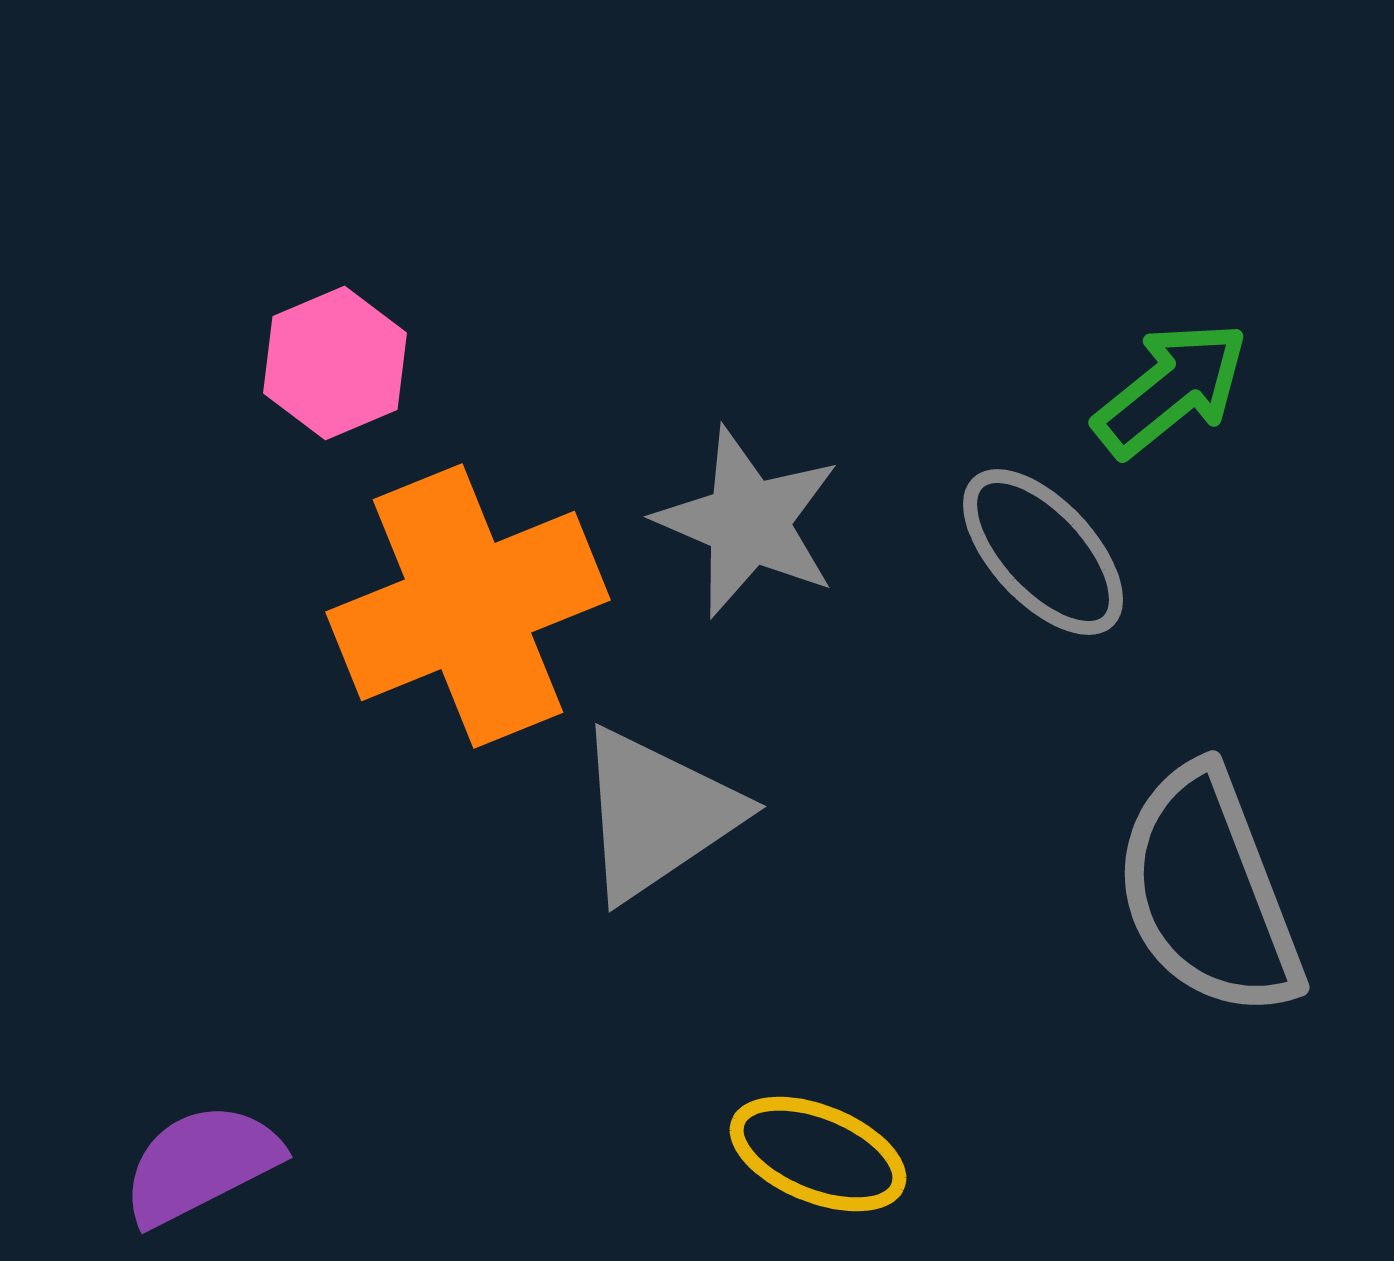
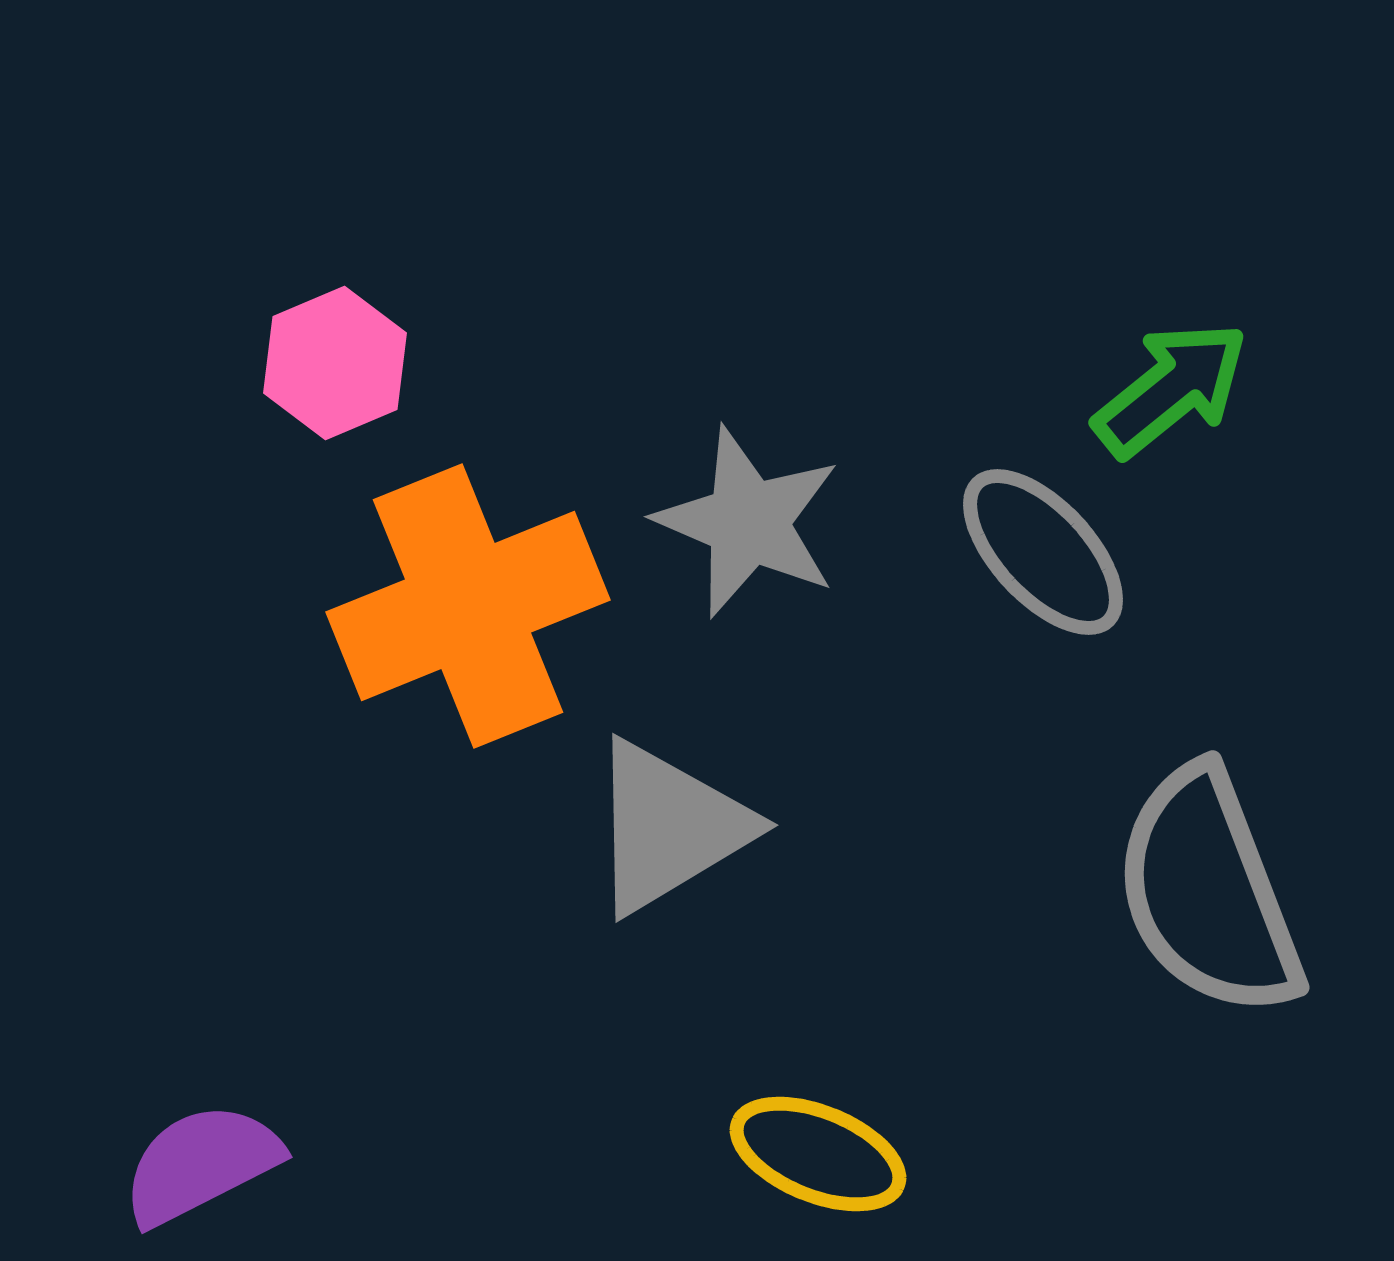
gray triangle: moved 12 px right, 13 px down; rotated 3 degrees clockwise
